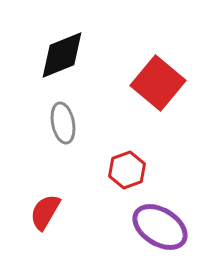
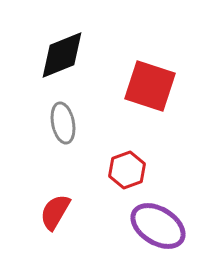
red square: moved 8 px left, 3 px down; rotated 22 degrees counterclockwise
red semicircle: moved 10 px right
purple ellipse: moved 2 px left, 1 px up
